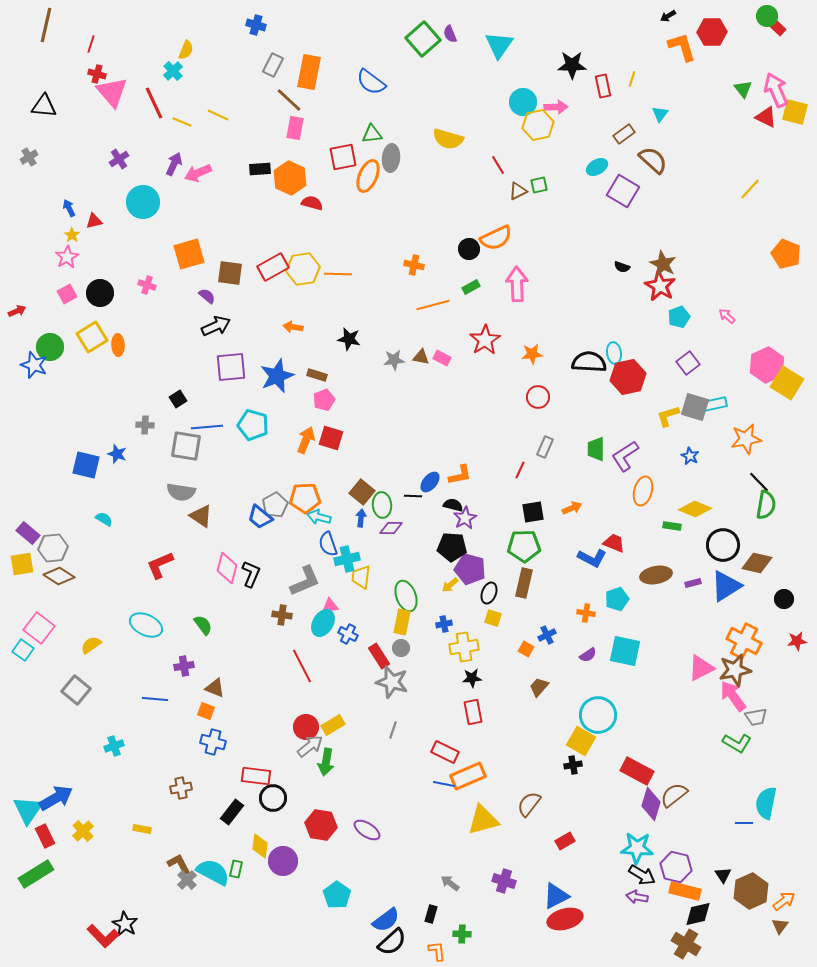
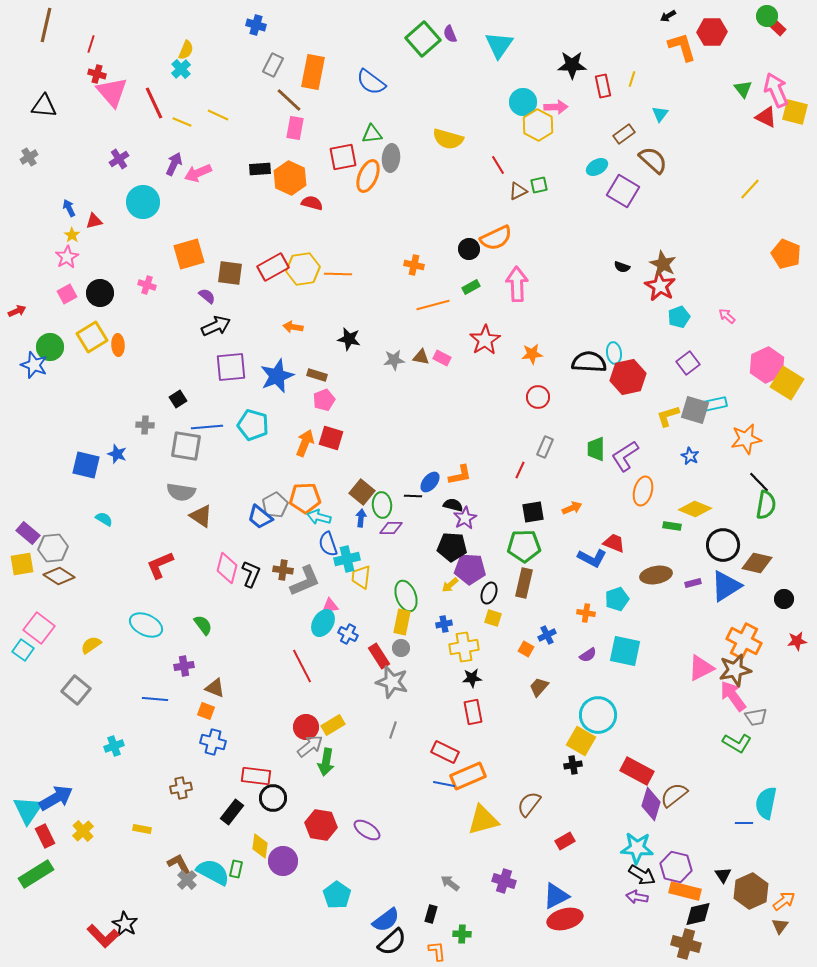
cyan cross at (173, 71): moved 8 px right, 2 px up
orange rectangle at (309, 72): moved 4 px right
yellow hexagon at (538, 125): rotated 20 degrees counterclockwise
gray square at (695, 407): moved 3 px down
orange arrow at (306, 440): moved 1 px left, 3 px down
purple pentagon at (470, 569): rotated 12 degrees counterclockwise
brown cross at (282, 615): moved 1 px right, 45 px up
brown cross at (686, 944): rotated 16 degrees counterclockwise
